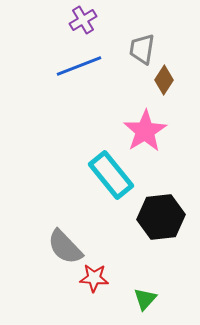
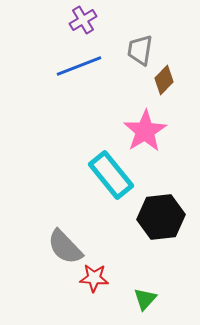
gray trapezoid: moved 2 px left, 1 px down
brown diamond: rotated 12 degrees clockwise
